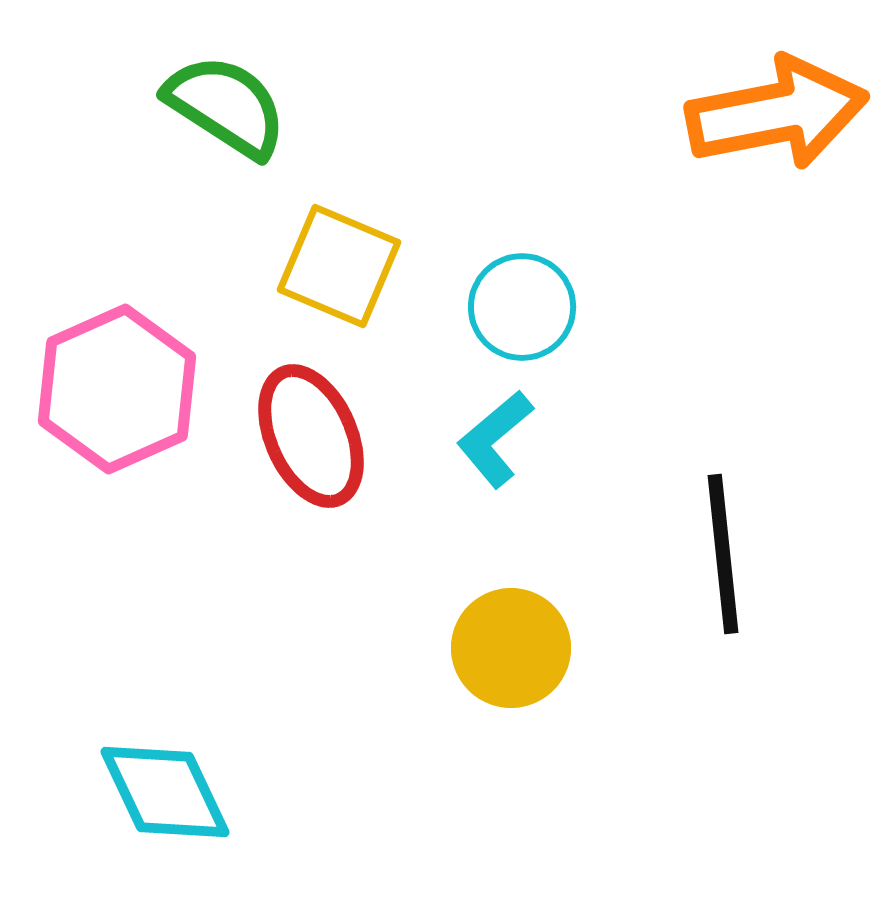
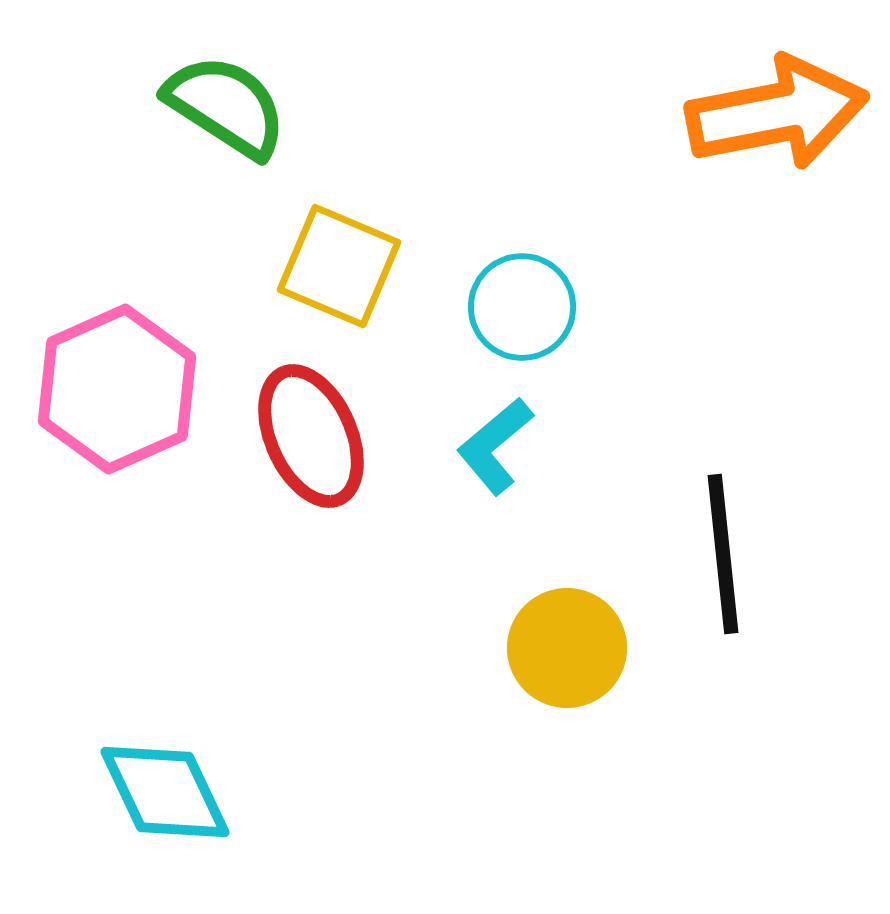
cyan L-shape: moved 7 px down
yellow circle: moved 56 px right
